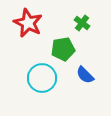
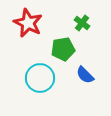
cyan circle: moved 2 px left
